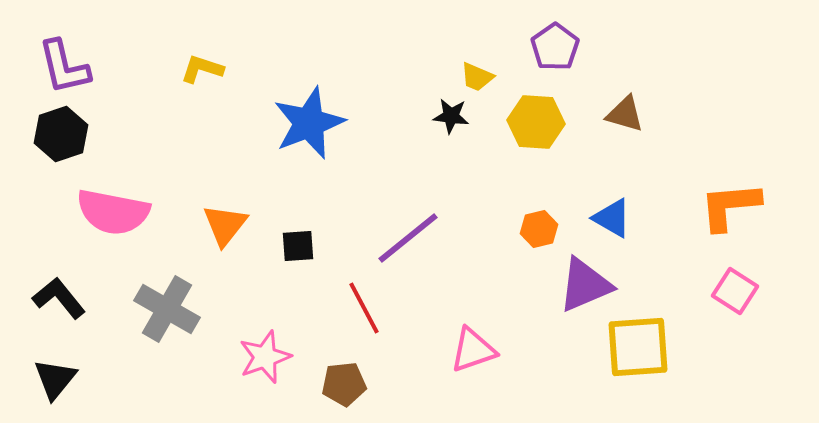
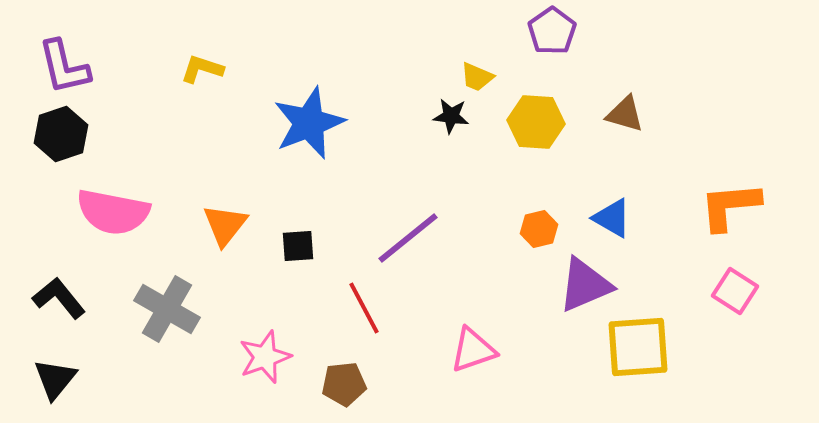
purple pentagon: moved 3 px left, 16 px up
